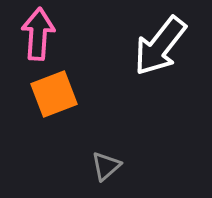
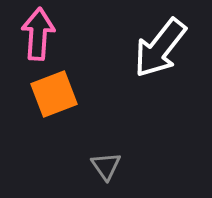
white arrow: moved 2 px down
gray triangle: rotated 24 degrees counterclockwise
